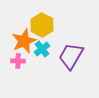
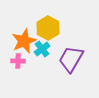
yellow hexagon: moved 6 px right, 3 px down
purple trapezoid: moved 3 px down
